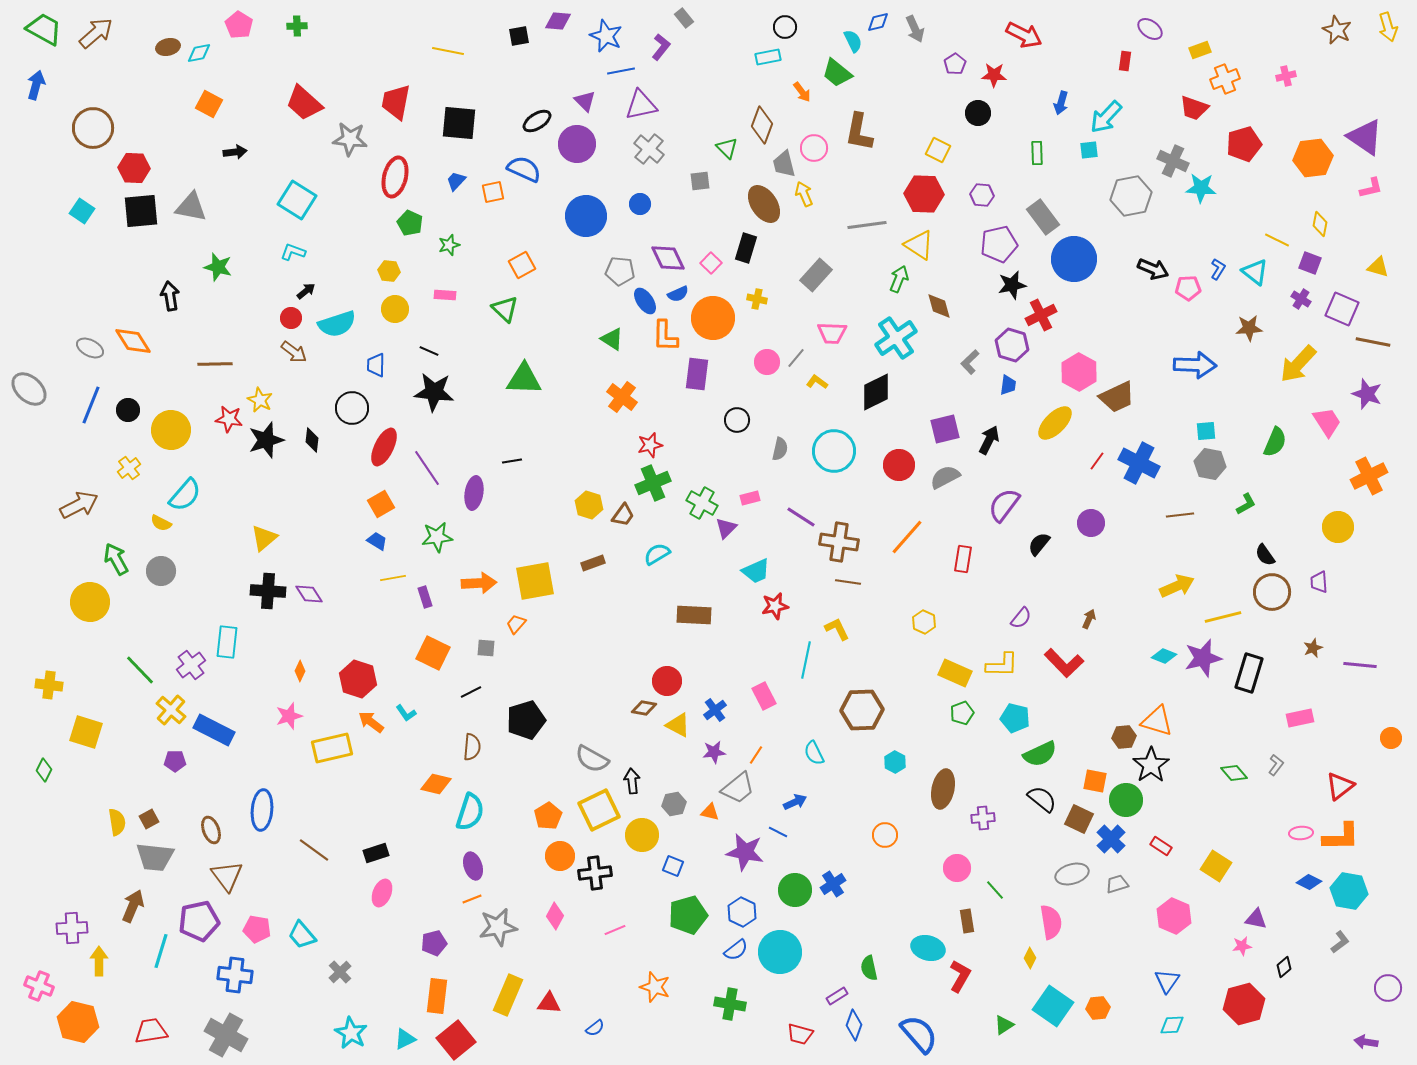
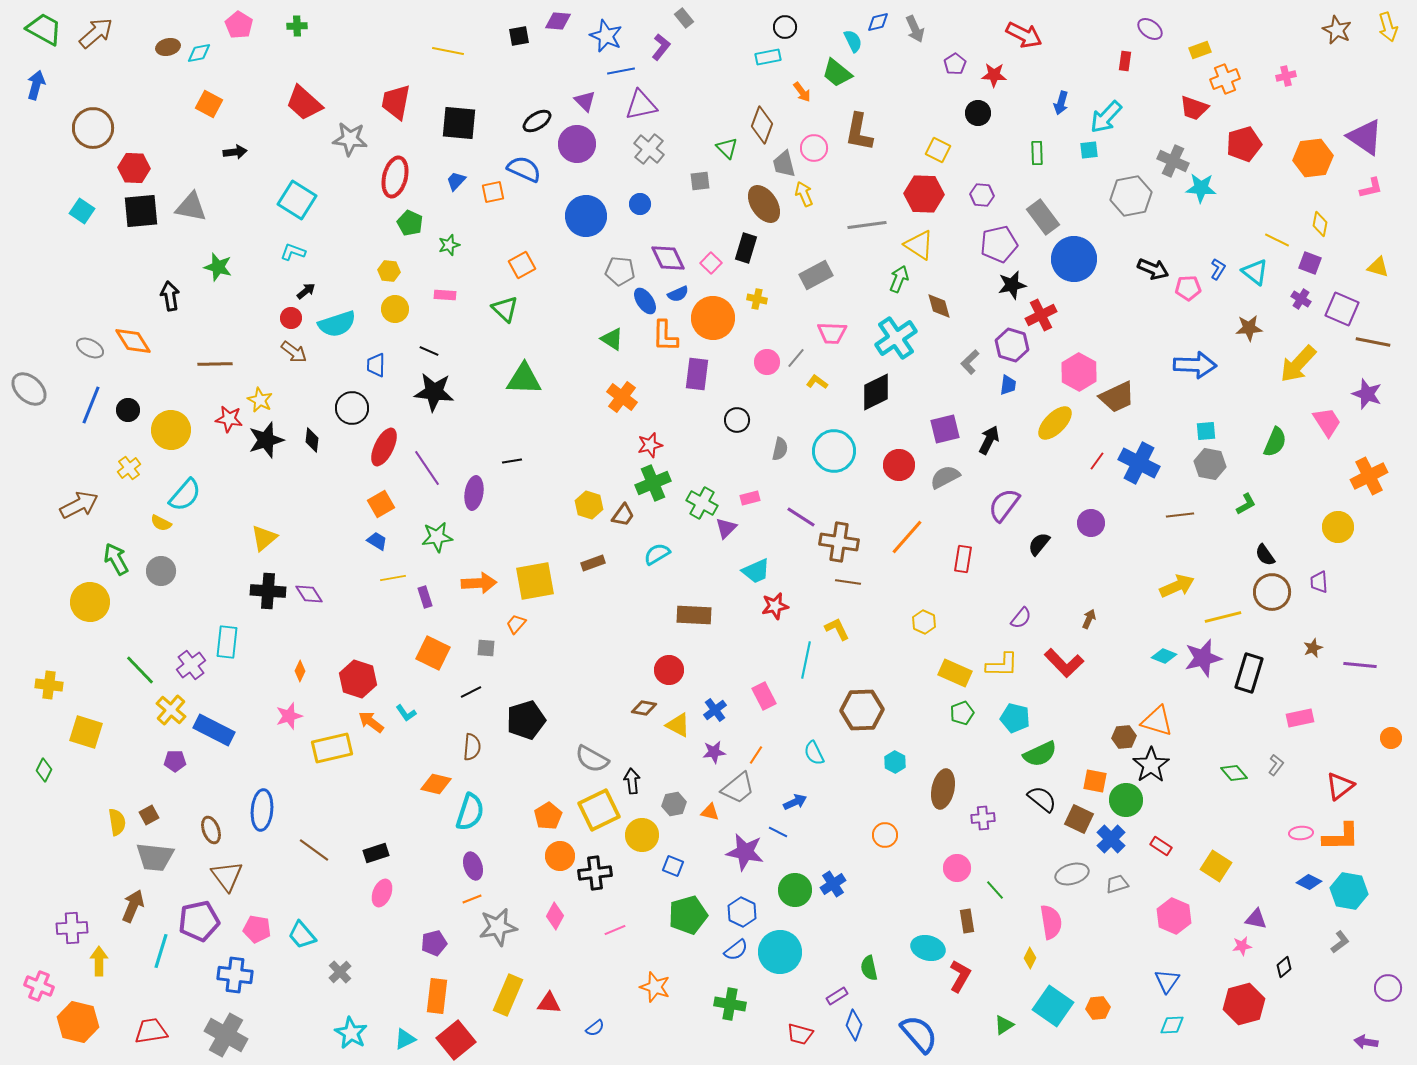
gray rectangle at (816, 275): rotated 20 degrees clockwise
red circle at (667, 681): moved 2 px right, 11 px up
brown square at (149, 819): moved 4 px up
